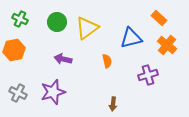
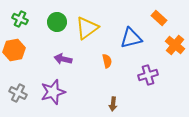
orange cross: moved 8 px right
